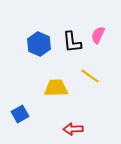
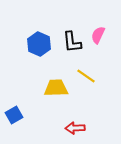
yellow line: moved 4 px left
blue square: moved 6 px left, 1 px down
red arrow: moved 2 px right, 1 px up
